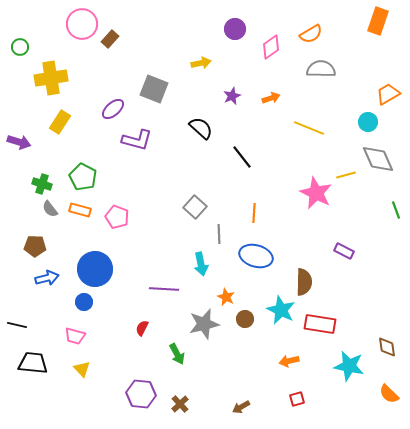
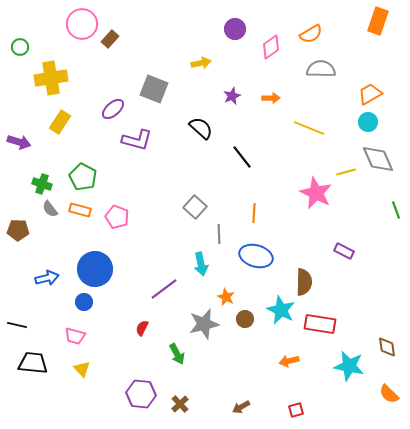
orange trapezoid at (388, 94): moved 18 px left
orange arrow at (271, 98): rotated 18 degrees clockwise
yellow line at (346, 175): moved 3 px up
brown pentagon at (35, 246): moved 17 px left, 16 px up
purple line at (164, 289): rotated 40 degrees counterclockwise
red square at (297, 399): moved 1 px left, 11 px down
